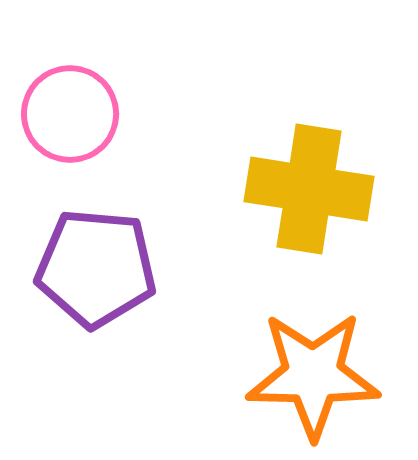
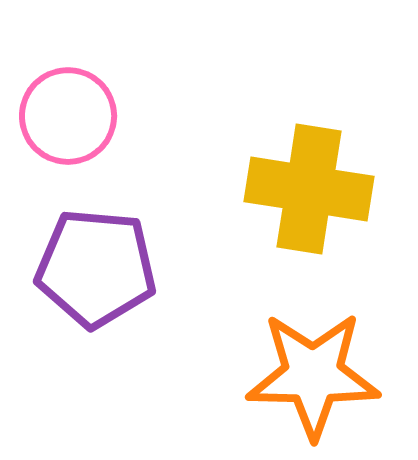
pink circle: moved 2 px left, 2 px down
